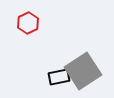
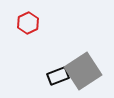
black rectangle: moved 1 px left, 1 px up; rotated 10 degrees counterclockwise
